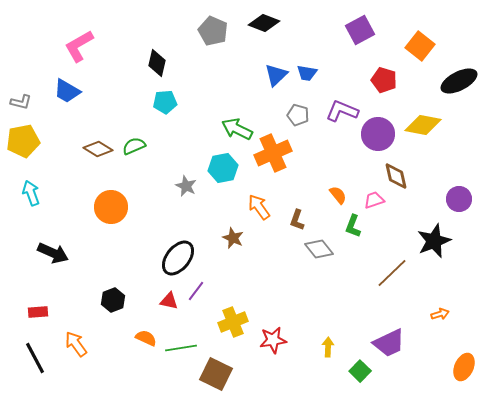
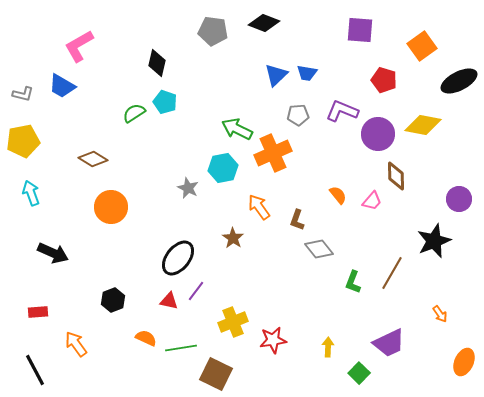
purple square at (360, 30): rotated 32 degrees clockwise
gray pentagon at (213, 31): rotated 16 degrees counterclockwise
orange square at (420, 46): moved 2 px right; rotated 16 degrees clockwise
blue trapezoid at (67, 91): moved 5 px left, 5 px up
gray L-shape at (21, 102): moved 2 px right, 8 px up
cyan pentagon at (165, 102): rotated 25 degrees clockwise
gray pentagon at (298, 115): rotated 20 degrees counterclockwise
green semicircle at (134, 146): moved 33 px up; rotated 10 degrees counterclockwise
brown diamond at (98, 149): moved 5 px left, 10 px down
brown diamond at (396, 176): rotated 12 degrees clockwise
gray star at (186, 186): moved 2 px right, 2 px down
pink trapezoid at (374, 200): moved 2 px left, 1 px down; rotated 150 degrees clockwise
green L-shape at (353, 226): moved 56 px down
brown star at (233, 238): rotated 10 degrees clockwise
brown line at (392, 273): rotated 16 degrees counterclockwise
orange arrow at (440, 314): rotated 72 degrees clockwise
black line at (35, 358): moved 12 px down
orange ellipse at (464, 367): moved 5 px up
green square at (360, 371): moved 1 px left, 2 px down
